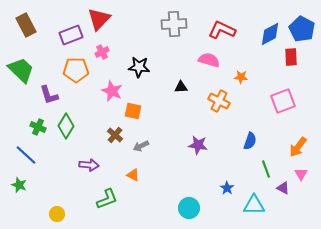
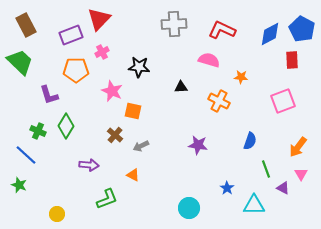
red rectangle: moved 1 px right, 3 px down
green trapezoid: moved 1 px left, 8 px up
green cross: moved 4 px down
